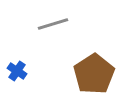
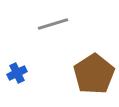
blue cross: moved 2 px down; rotated 30 degrees clockwise
